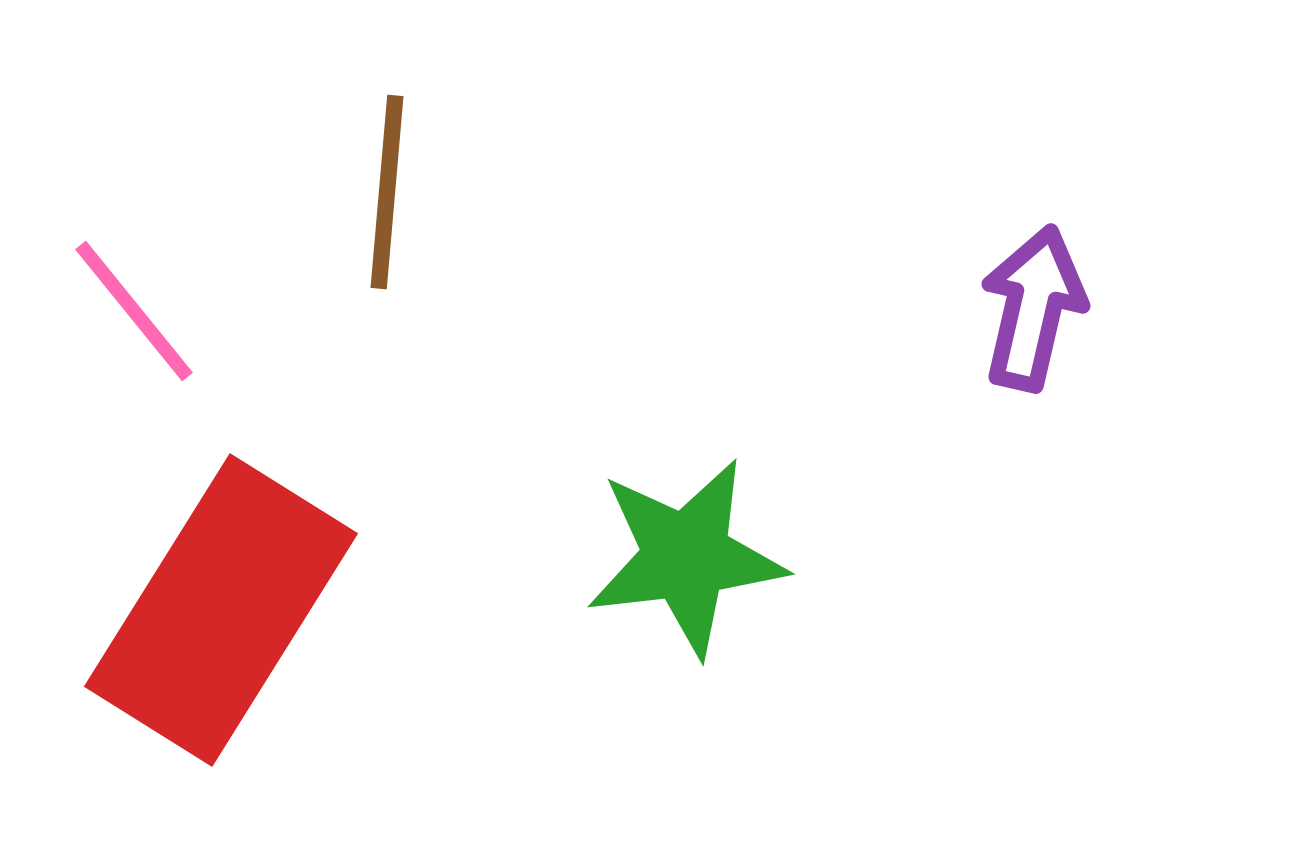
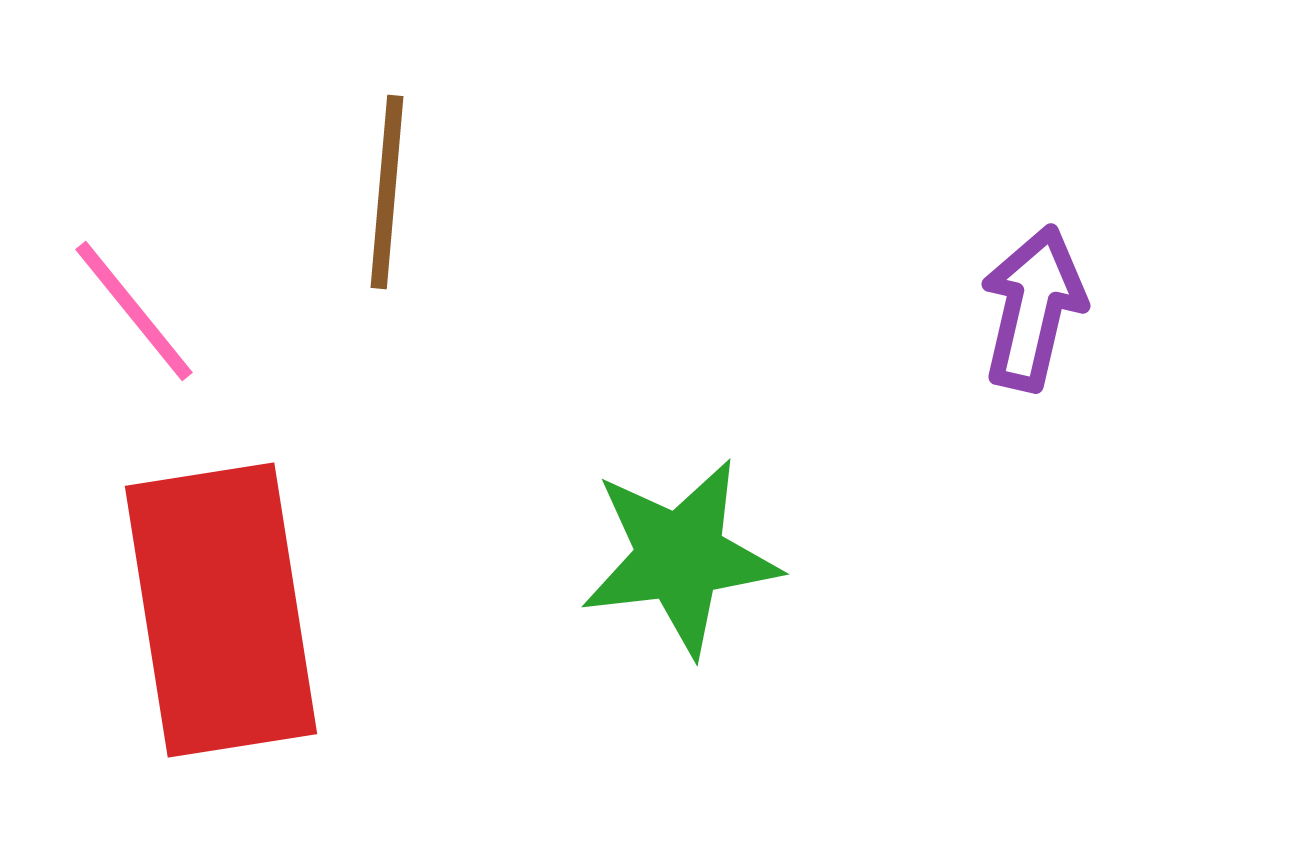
green star: moved 6 px left
red rectangle: rotated 41 degrees counterclockwise
